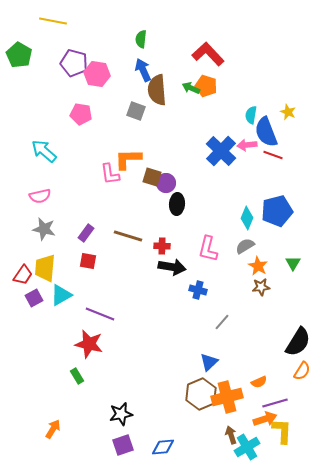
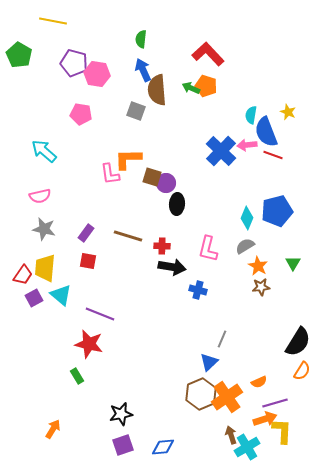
cyan triangle at (61, 295): rotated 50 degrees counterclockwise
gray line at (222, 322): moved 17 px down; rotated 18 degrees counterclockwise
orange cross at (227, 397): rotated 20 degrees counterclockwise
